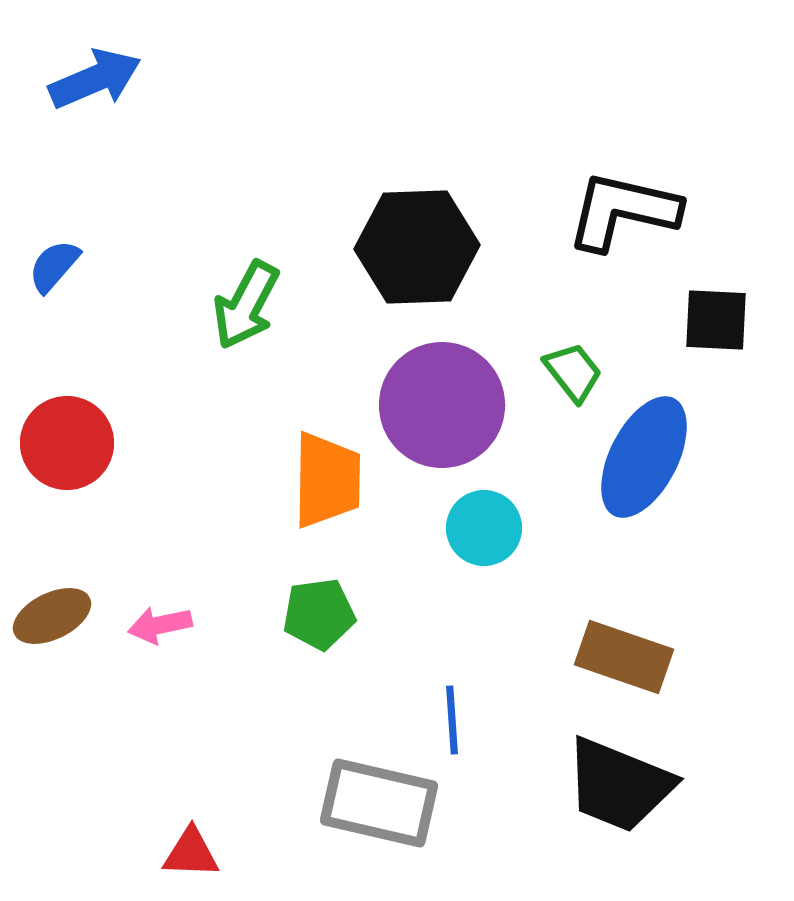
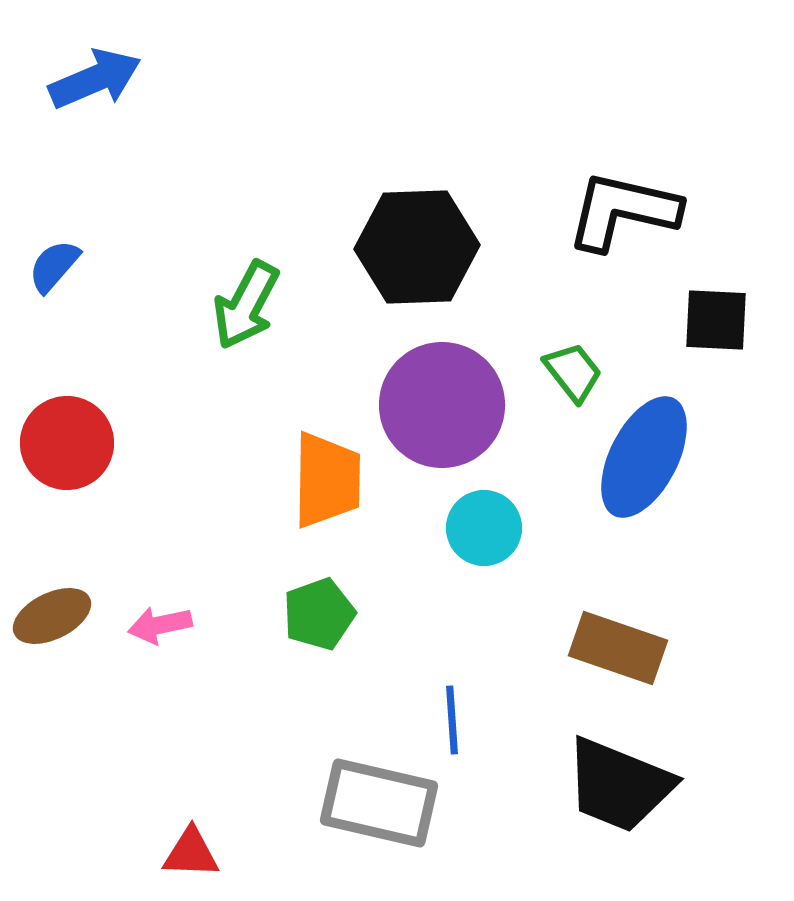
green pentagon: rotated 12 degrees counterclockwise
brown rectangle: moved 6 px left, 9 px up
